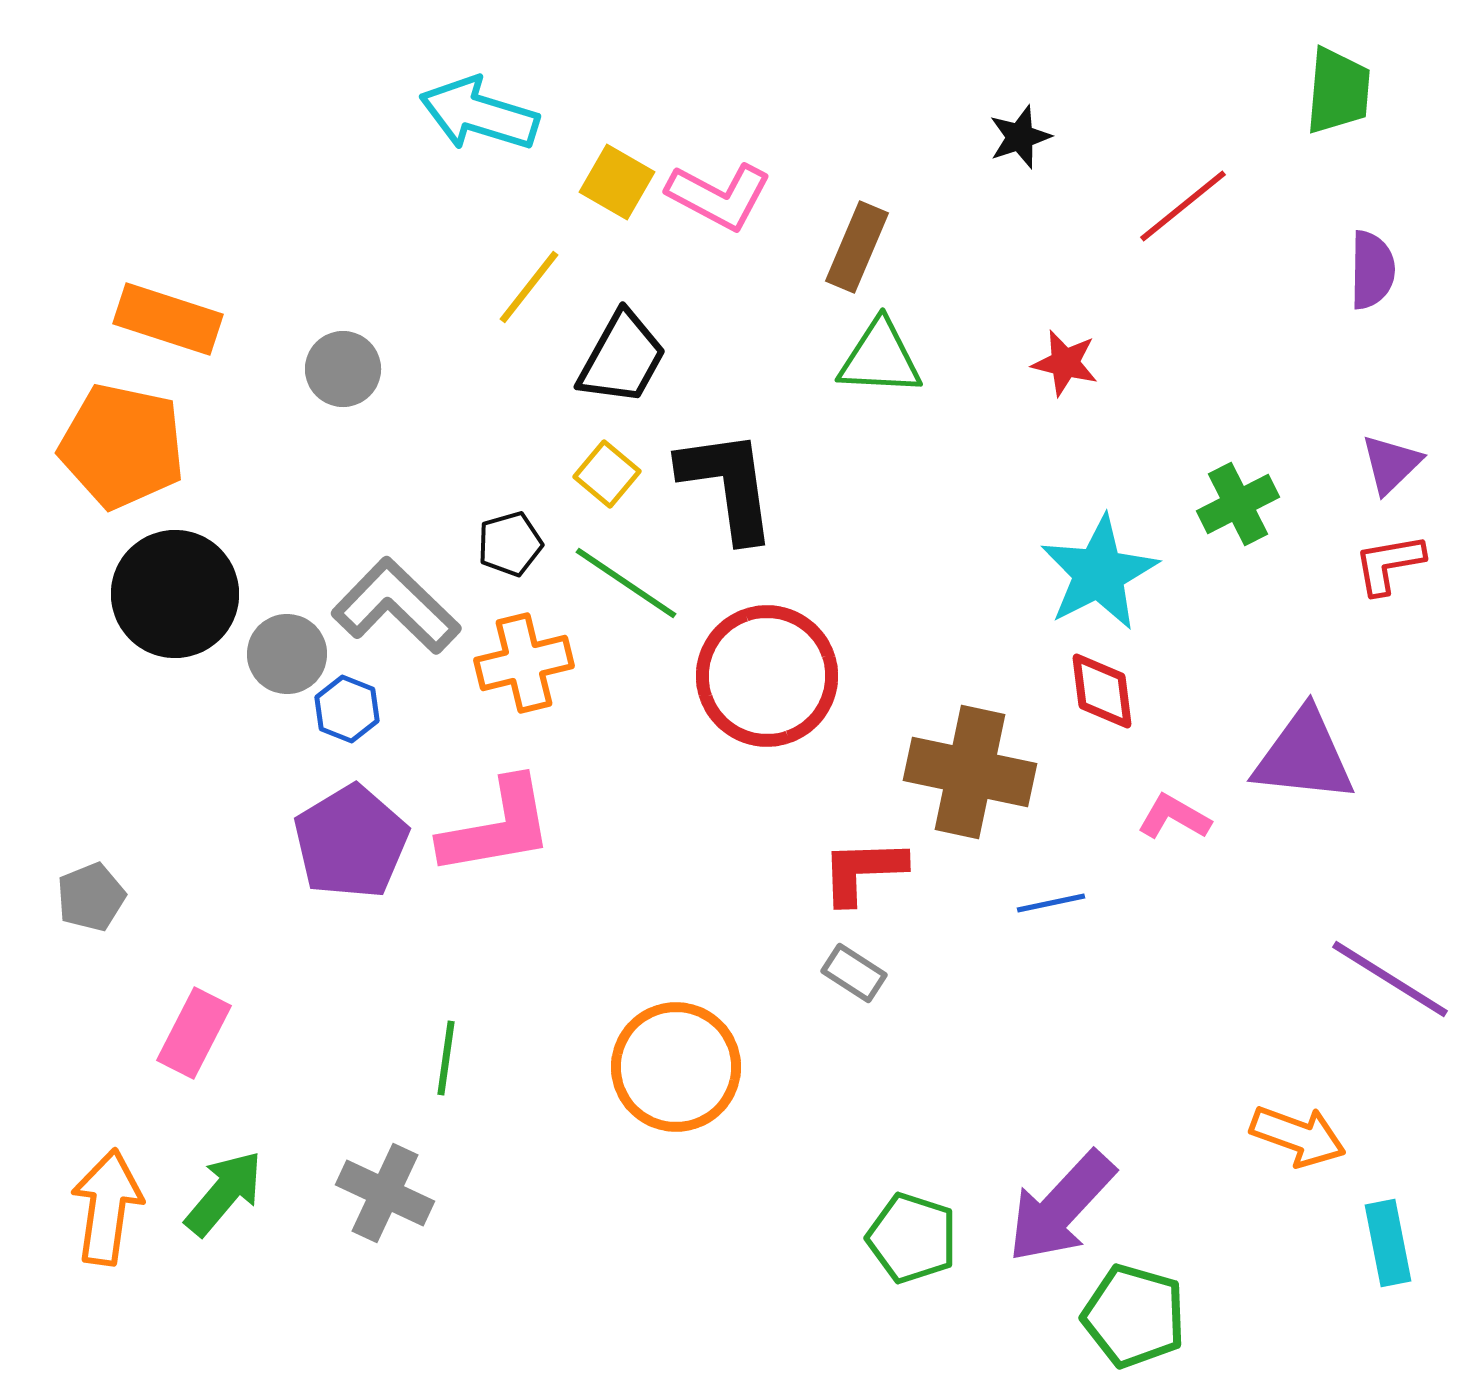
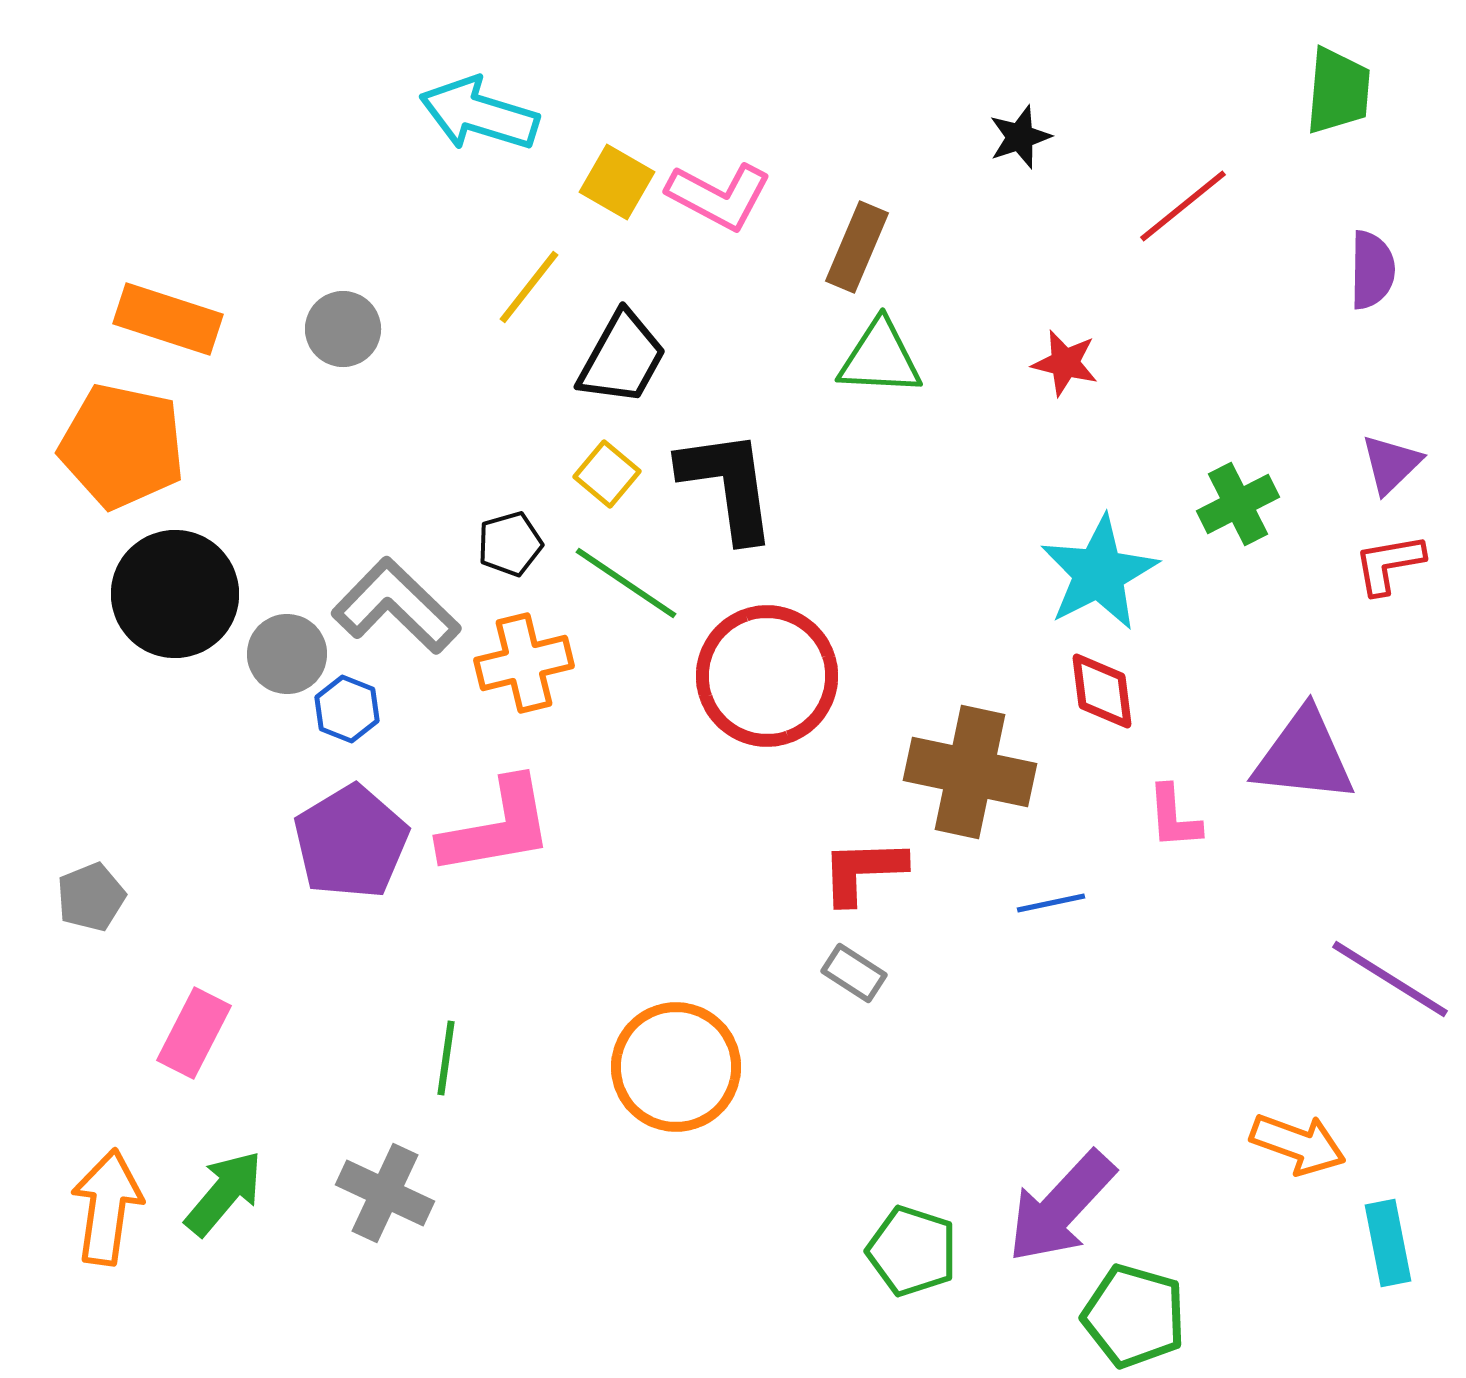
gray circle at (343, 369): moved 40 px up
pink L-shape at (1174, 817): rotated 124 degrees counterclockwise
orange arrow at (1298, 1136): moved 8 px down
green pentagon at (912, 1238): moved 13 px down
